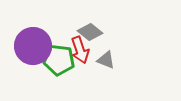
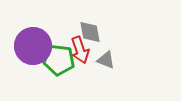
gray diamond: rotated 40 degrees clockwise
